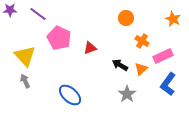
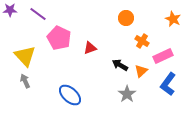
orange triangle: moved 2 px down
